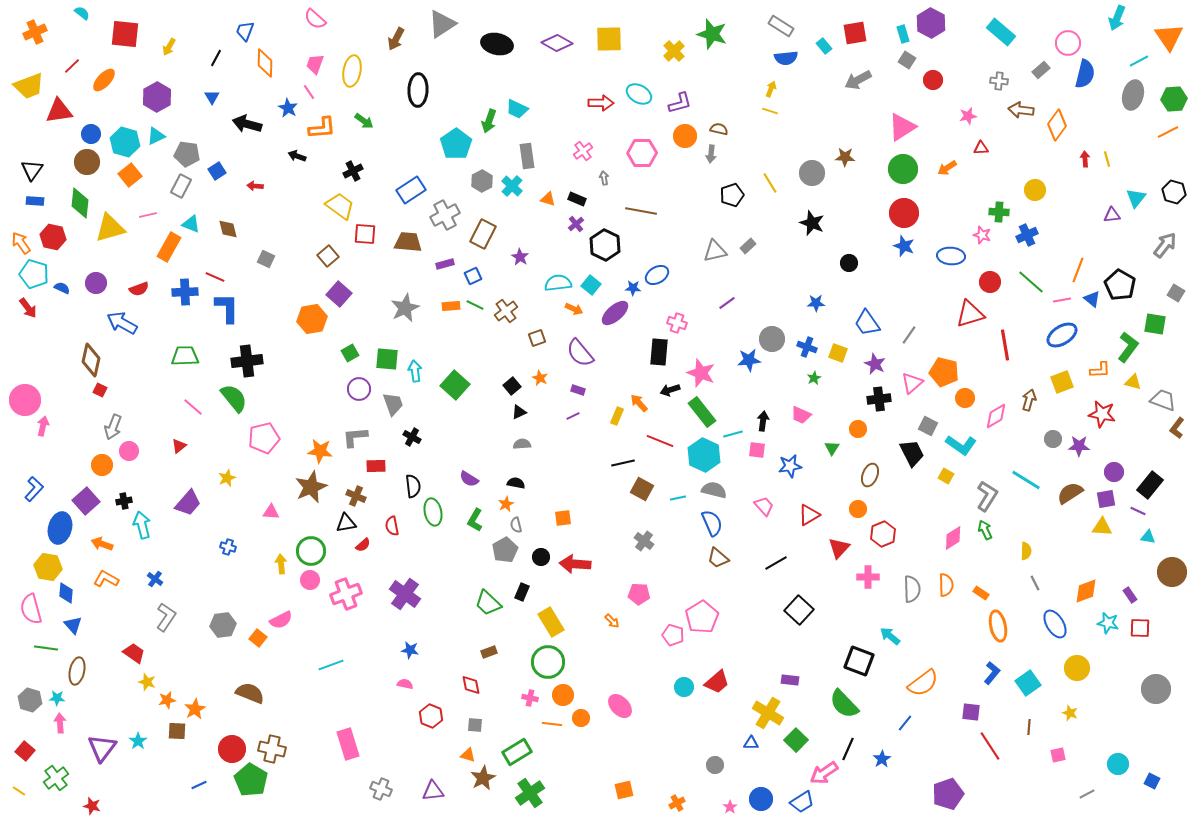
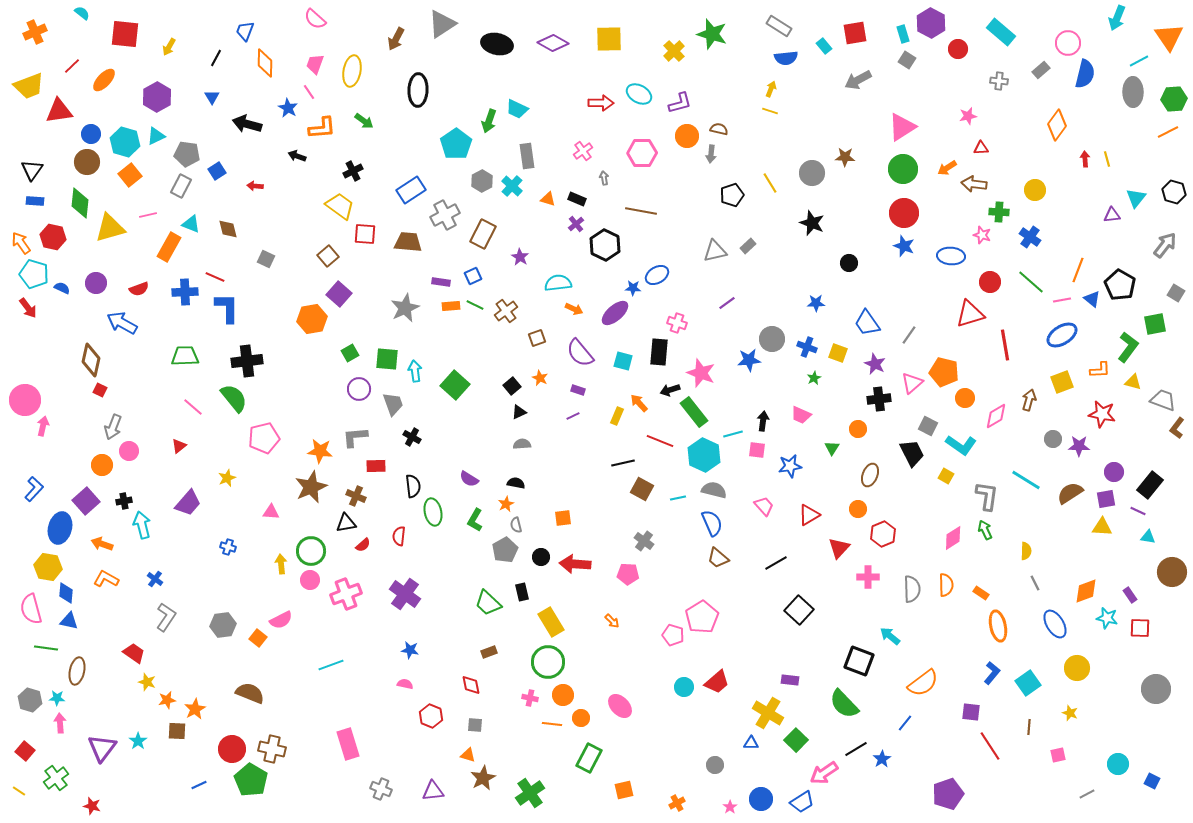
gray rectangle at (781, 26): moved 2 px left
purple diamond at (557, 43): moved 4 px left
red circle at (933, 80): moved 25 px right, 31 px up
gray ellipse at (1133, 95): moved 3 px up; rotated 16 degrees counterclockwise
brown arrow at (1021, 110): moved 47 px left, 74 px down
orange circle at (685, 136): moved 2 px right
blue cross at (1027, 235): moved 3 px right, 2 px down; rotated 30 degrees counterclockwise
purple rectangle at (445, 264): moved 4 px left, 18 px down; rotated 24 degrees clockwise
cyan square at (591, 285): moved 32 px right, 76 px down; rotated 24 degrees counterclockwise
green square at (1155, 324): rotated 20 degrees counterclockwise
green rectangle at (702, 412): moved 8 px left
gray L-shape at (987, 496): rotated 24 degrees counterclockwise
red semicircle at (392, 526): moved 7 px right, 10 px down; rotated 18 degrees clockwise
black rectangle at (522, 592): rotated 36 degrees counterclockwise
pink pentagon at (639, 594): moved 11 px left, 20 px up
cyan star at (1108, 623): moved 1 px left, 5 px up
blue triangle at (73, 625): moved 4 px left, 4 px up; rotated 36 degrees counterclockwise
black line at (848, 749): moved 8 px right; rotated 35 degrees clockwise
green rectangle at (517, 752): moved 72 px right, 6 px down; rotated 32 degrees counterclockwise
